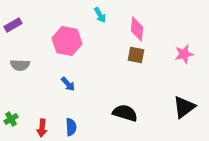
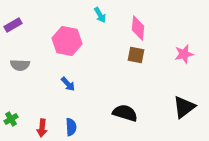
pink diamond: moved 1 px right, 1 px up
